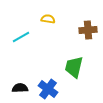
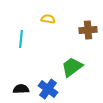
cyan line: moved 2 px down; rotated 54 degrees counterclockwise
green trapezoid: moved 2 px left; rotated 40 degrees clockwise
black semicircle: moved 1 px right, 1 px down
